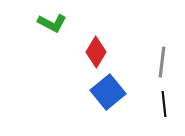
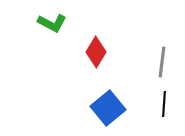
blue square: moved 16 px down
black line: rotated 10 degrees clockwise
